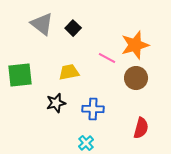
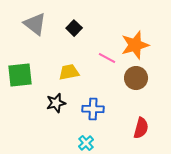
gray triangle: moved 7 px left
black square: moved 1 px right
